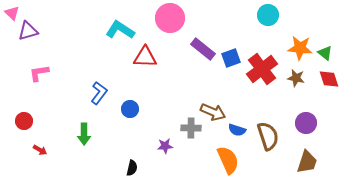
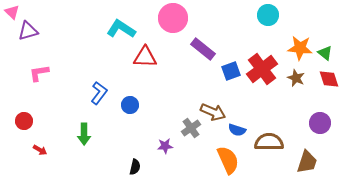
pink triangle: moved 1 px up
pink circle: moved 3 px right
cyan L-shape: moved 1 px right, 1 px up
blue square: moved 13 px down
brown star: rotated 12 degrees clockwise
blue circle: moved 4 px up
purple circle: moved 14 px right
gray cross: rotated 36 degrees counterclockwise
brown semicircle: moved 1 px right, 6 px down; rotated 72 degrees counterclockwise
black semicircle: moved 3 px right, 1 px up
